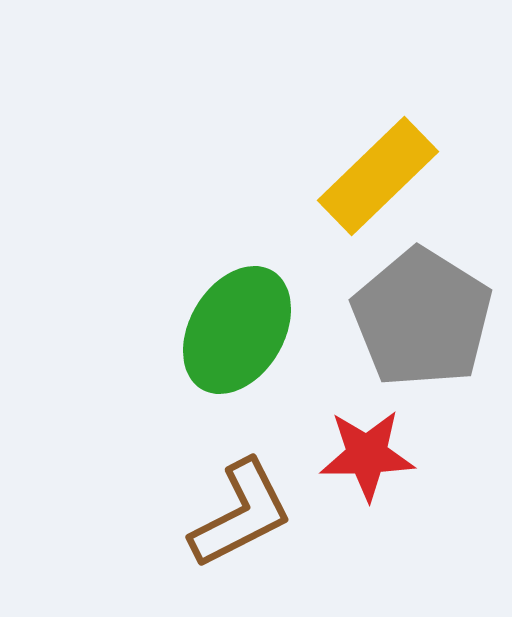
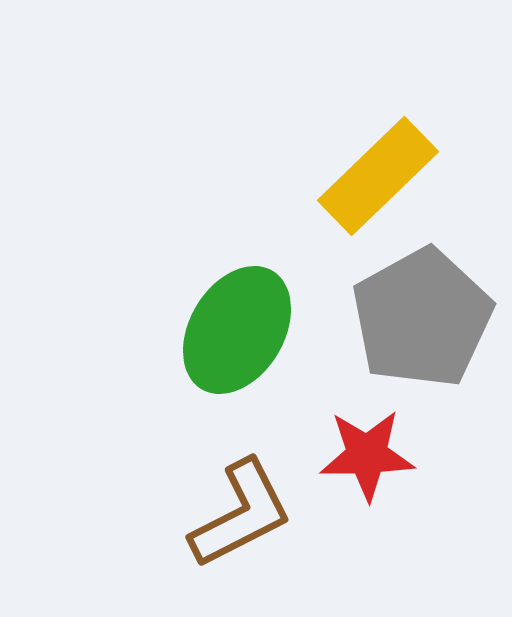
gray pentagon: rotated 11 degrees clockwise
